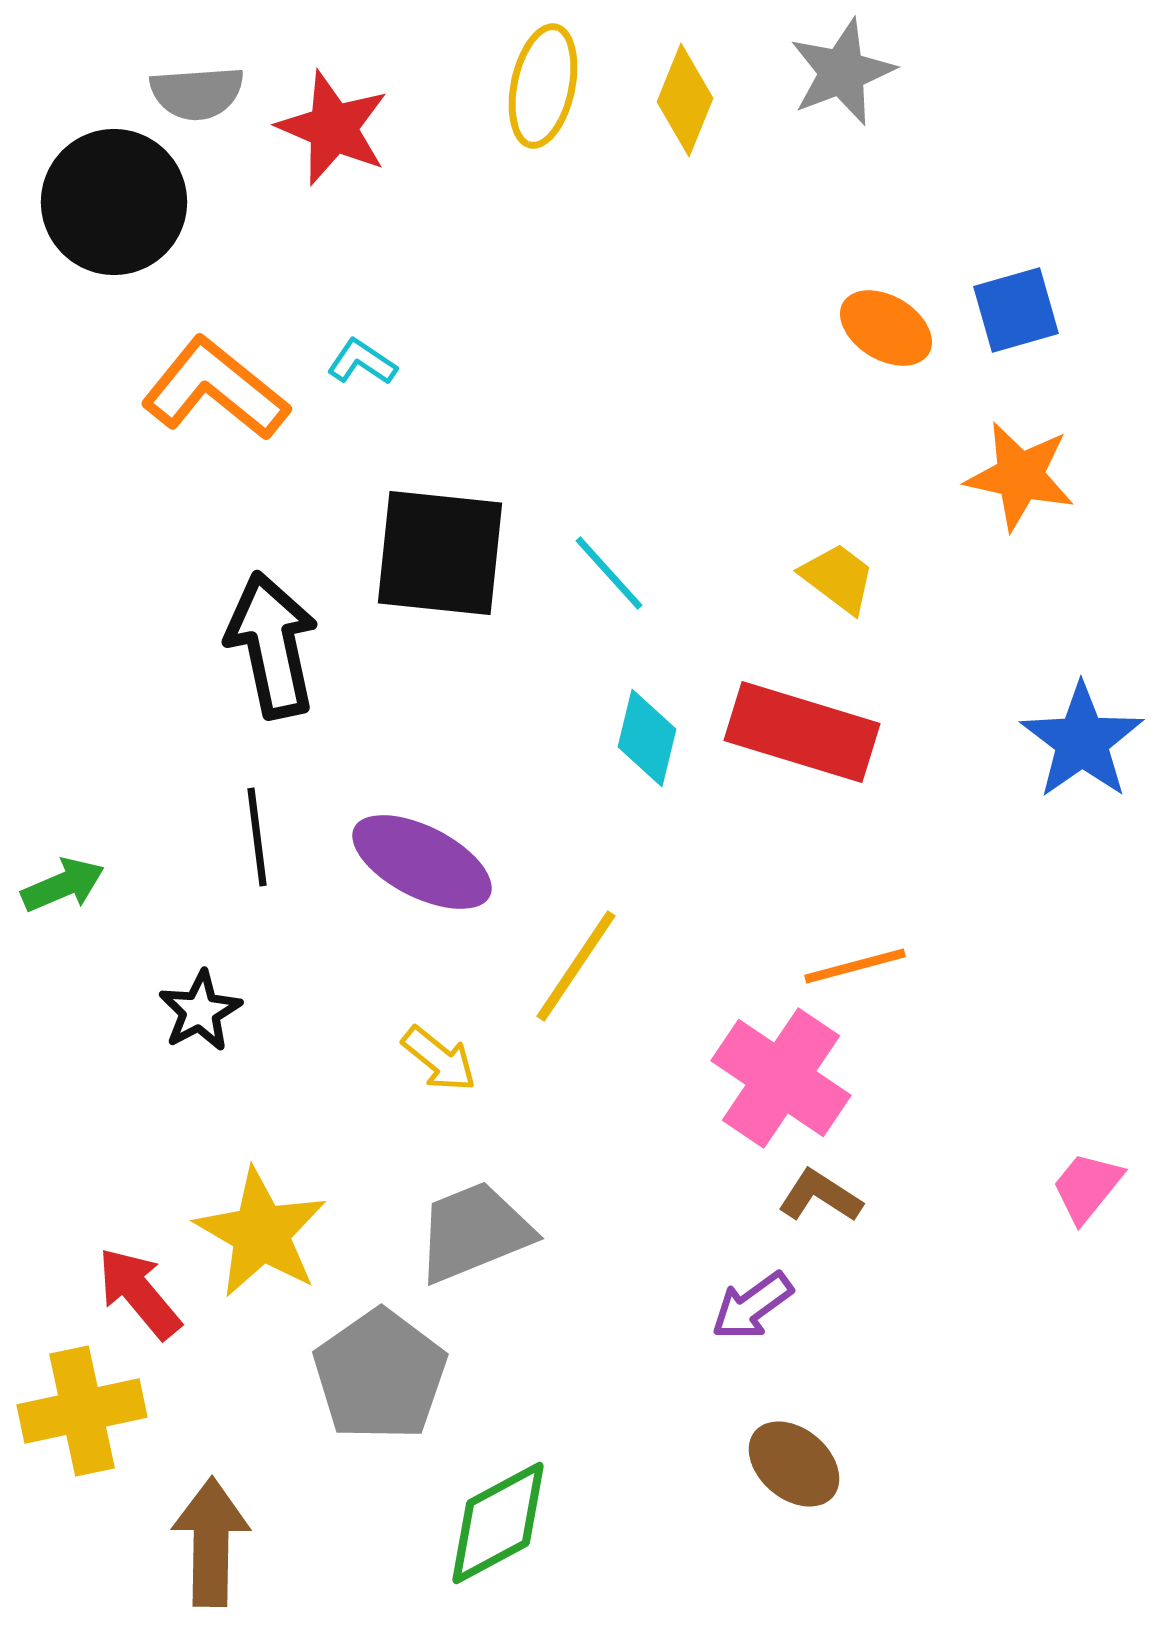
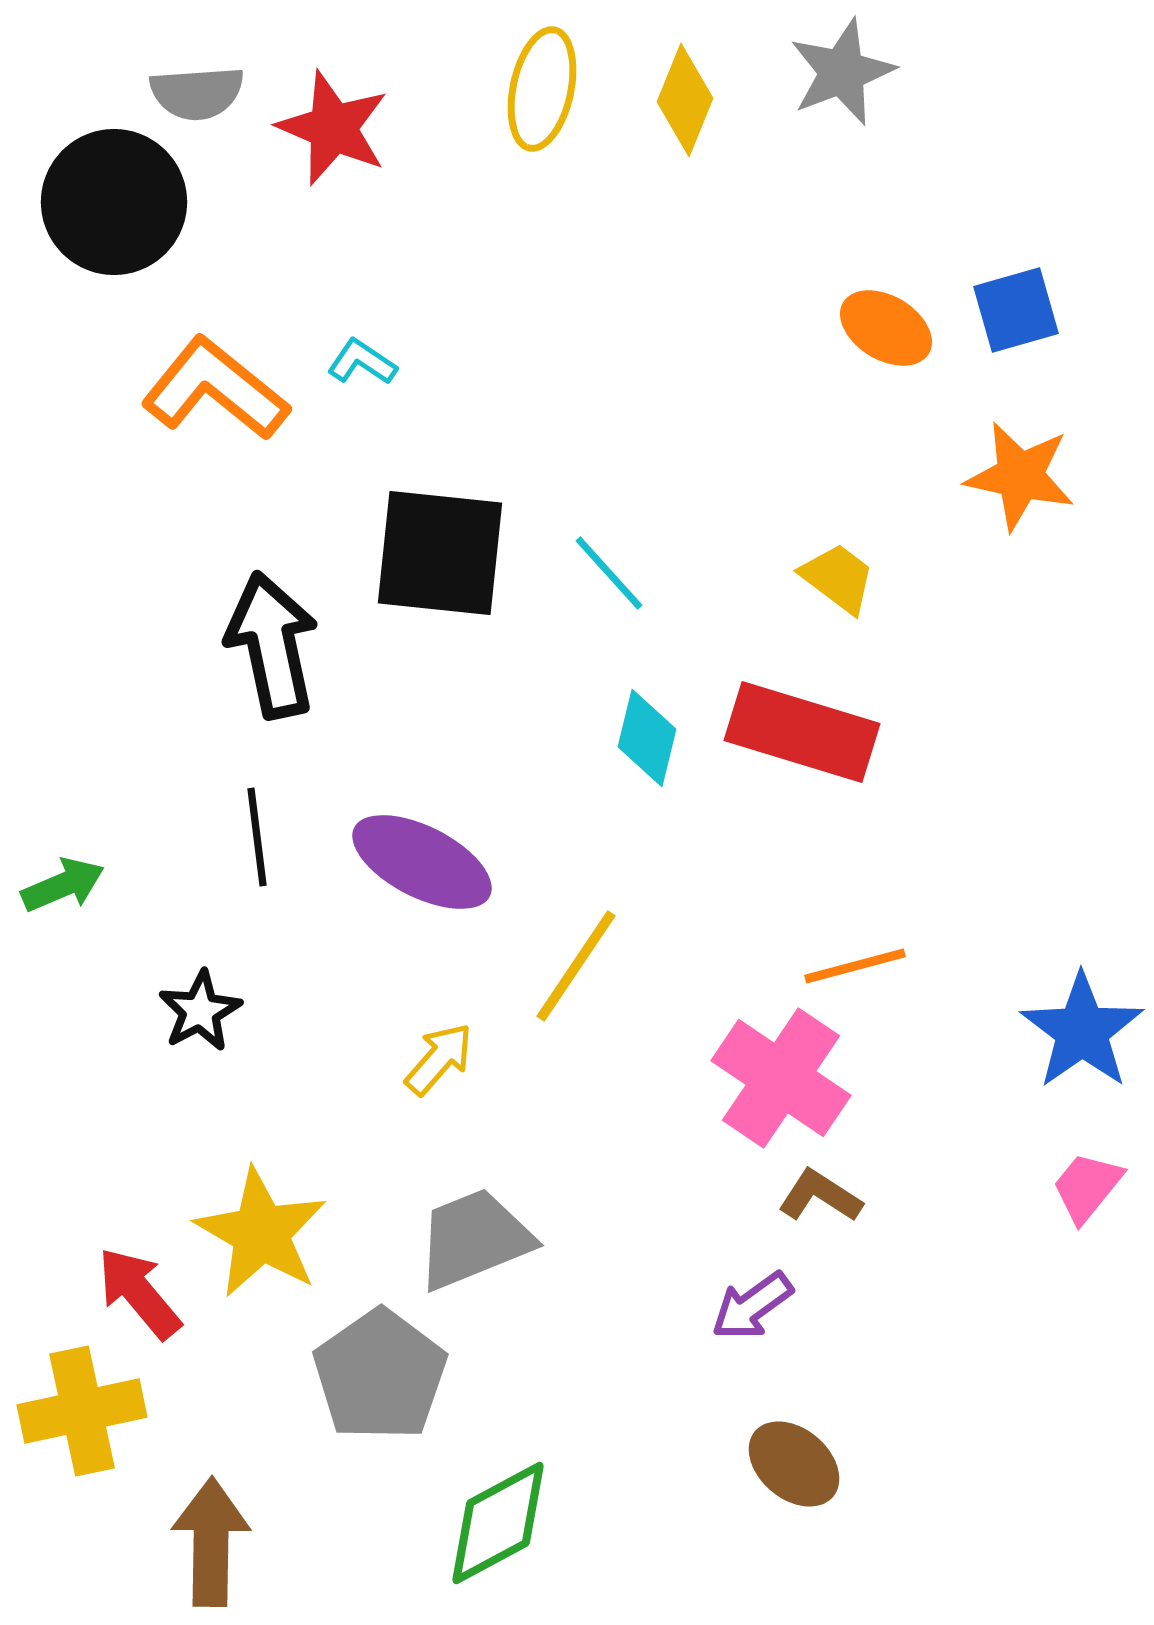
yellow ellipse: moved 1 px left, 3 px down
blue star: moved 290 px down
yellow arrow: rotated 88 degrees counterclockwise
gray trapezoid: moved 7 px down
